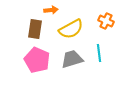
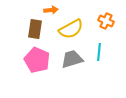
cyan line: moved 1 px up; rotated 12 degrees clockwise
